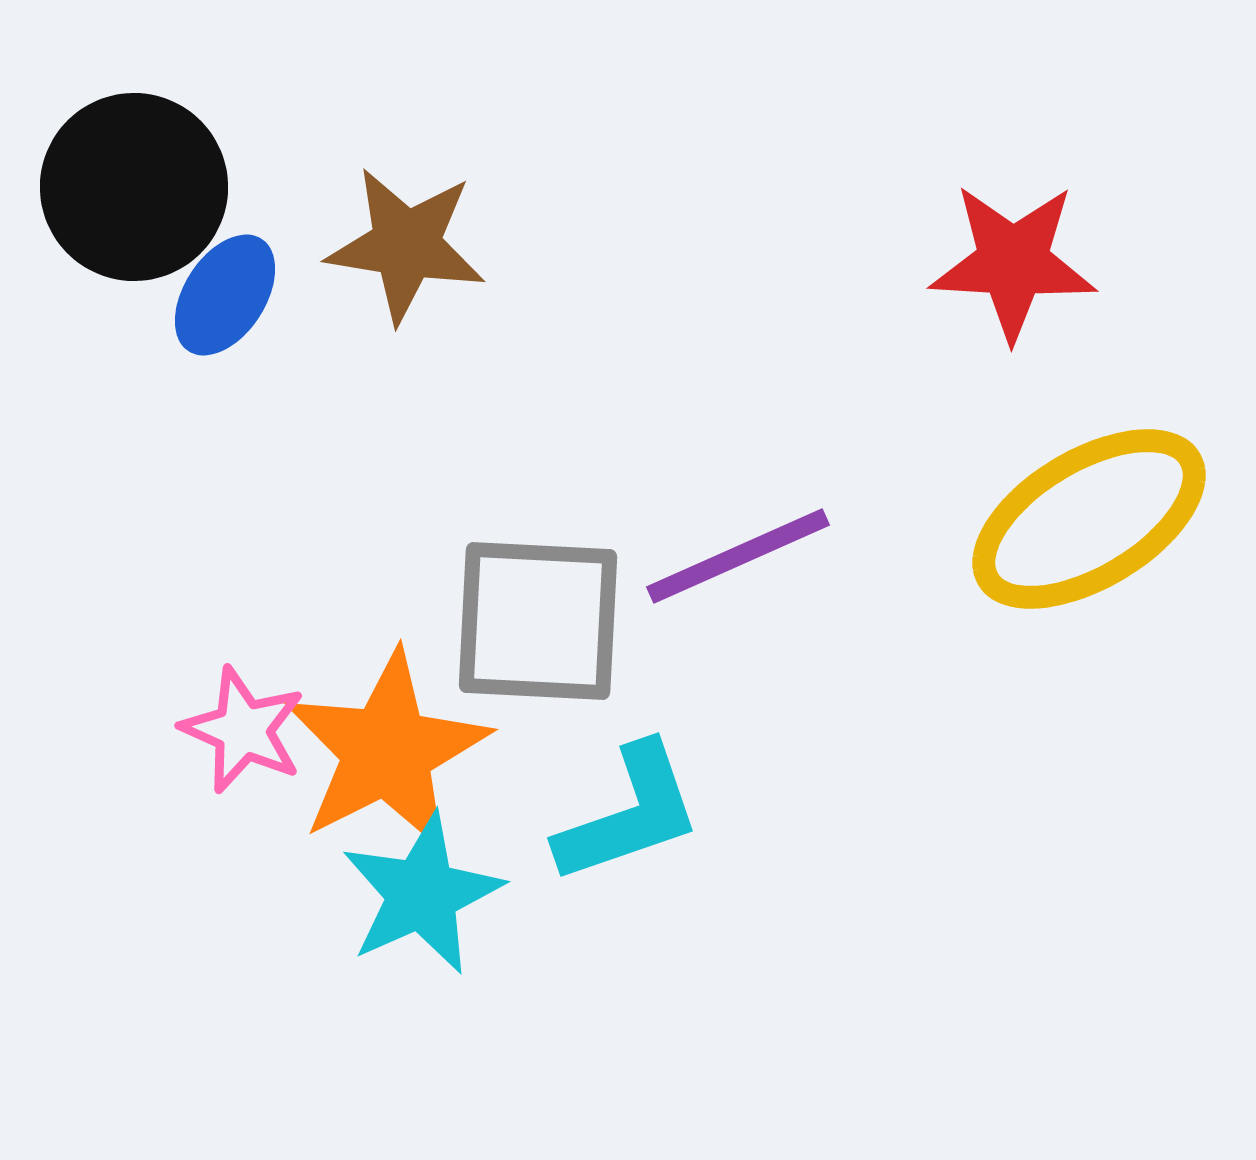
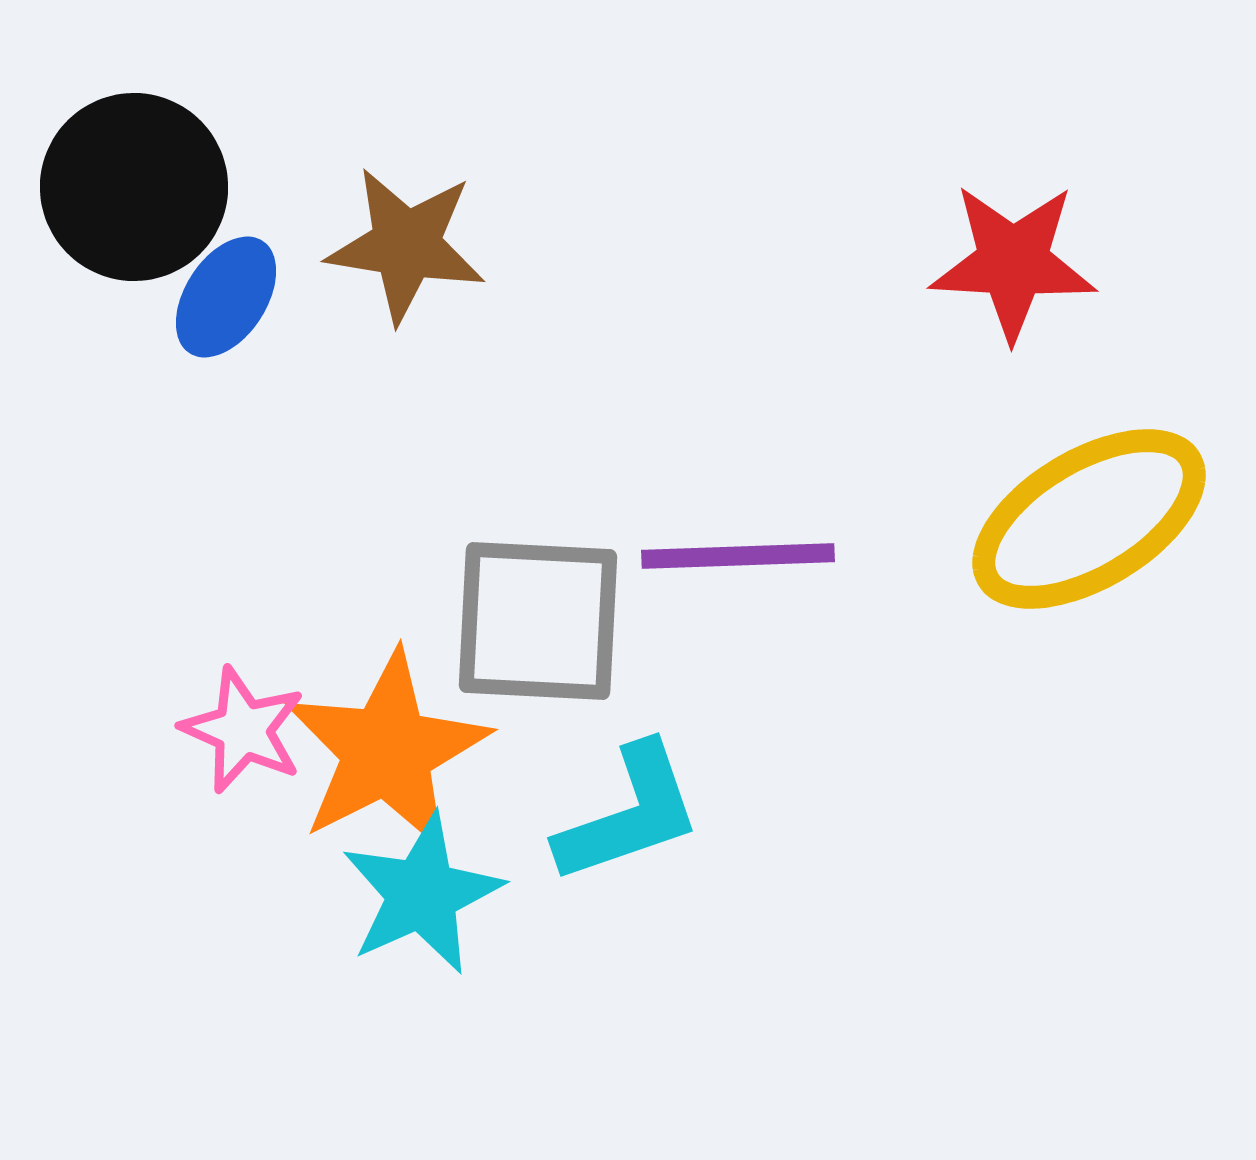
blue ellipse: moved 1 px right, 2 px down
purple line: rotated 22 degrees clockwise
